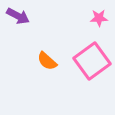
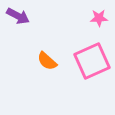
pink square: rotated 12 degrees clockwise
